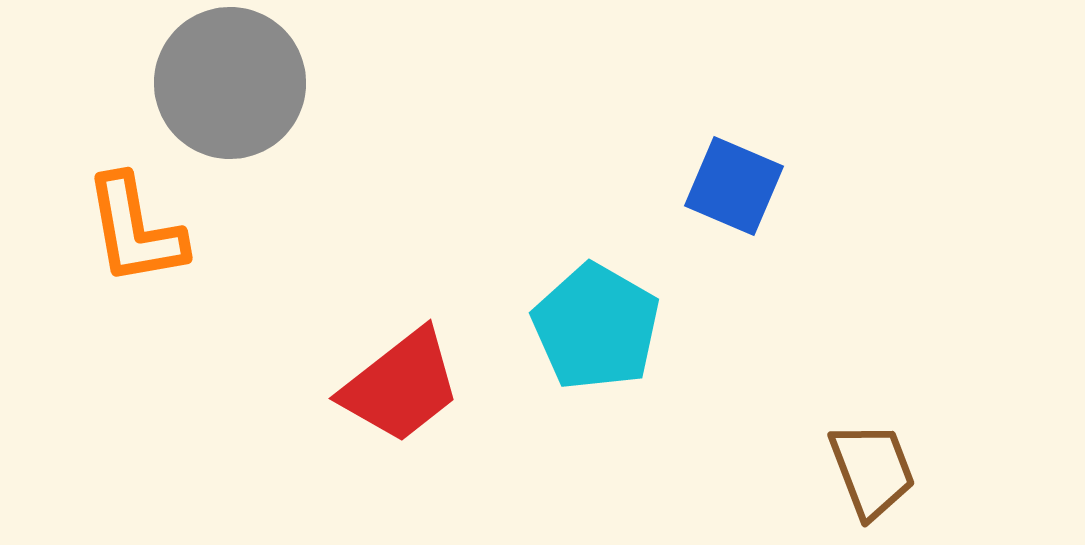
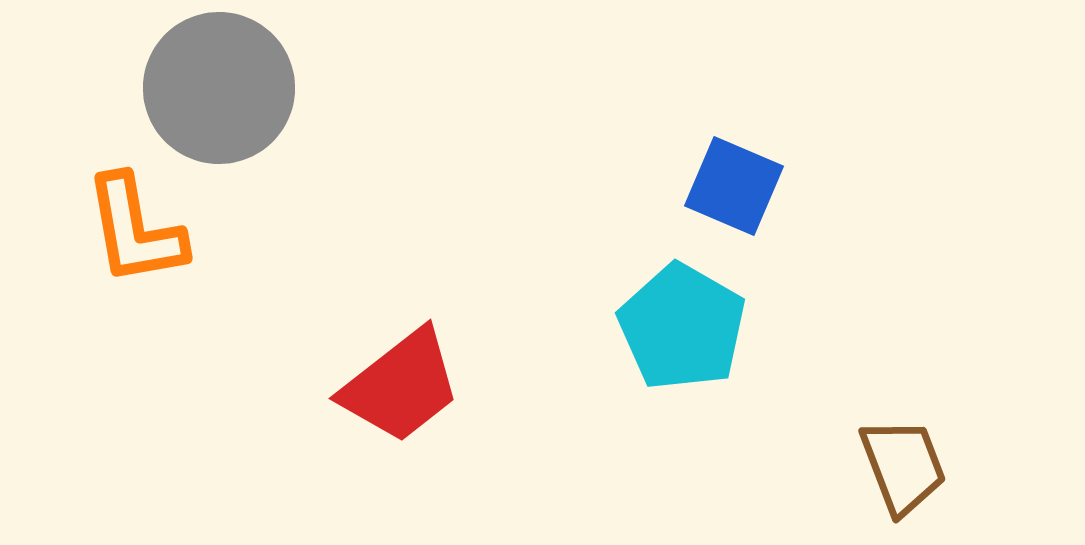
gray circle: moved 11 px left, 5 px down
cyan pentagon: moved 86 px right
brown trapezoid: moved 31 px right, 4 px up
